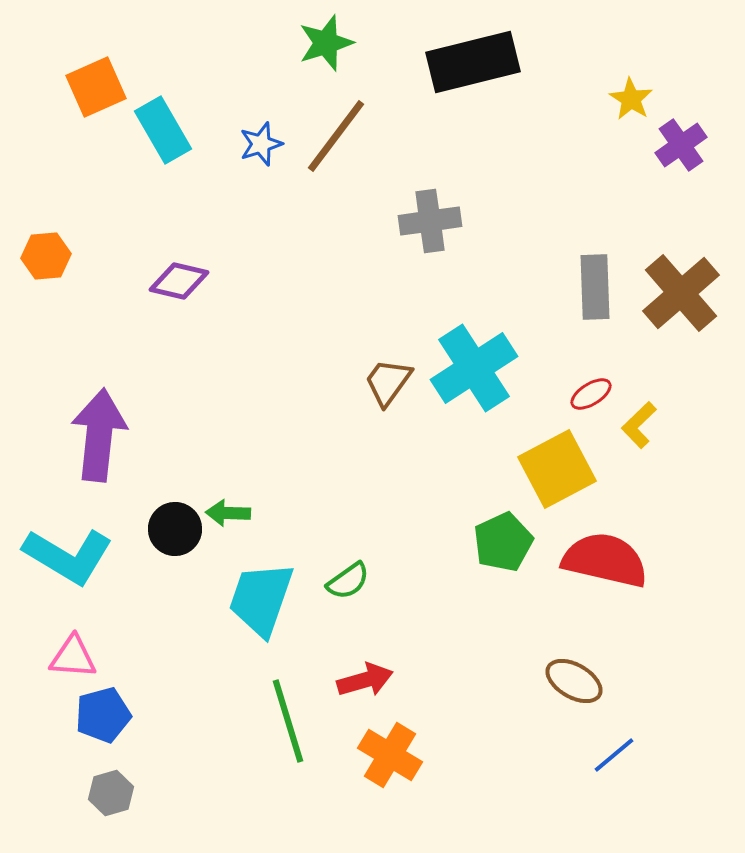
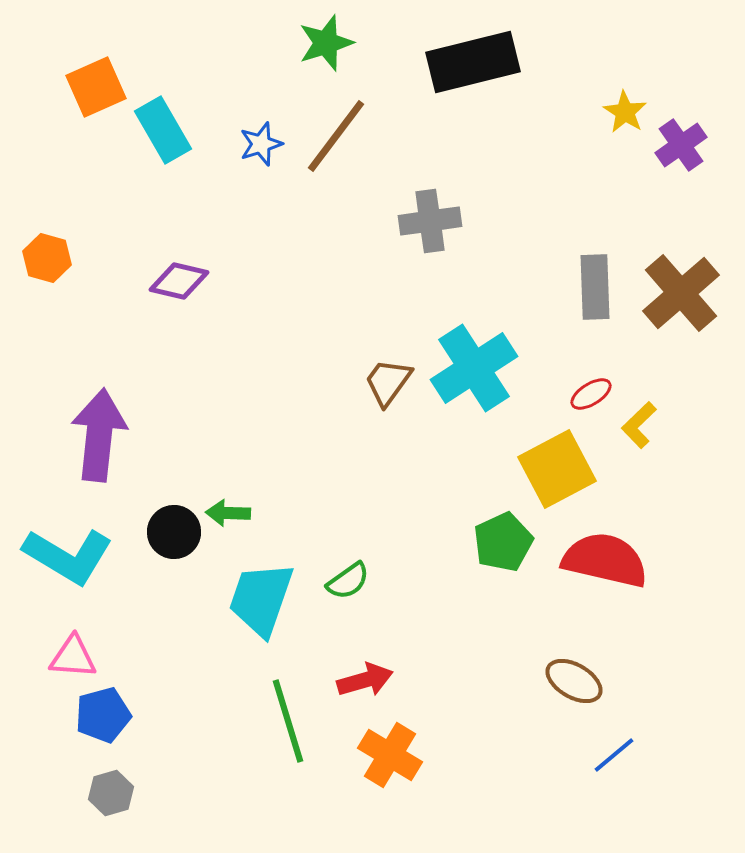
yellow star: moved 6 px left, 13 px down
orange hexagon: moved 1 px right, 2 px down; rotated 21 degrees clockwise
black circle: moved 1 px left, 3 px down
